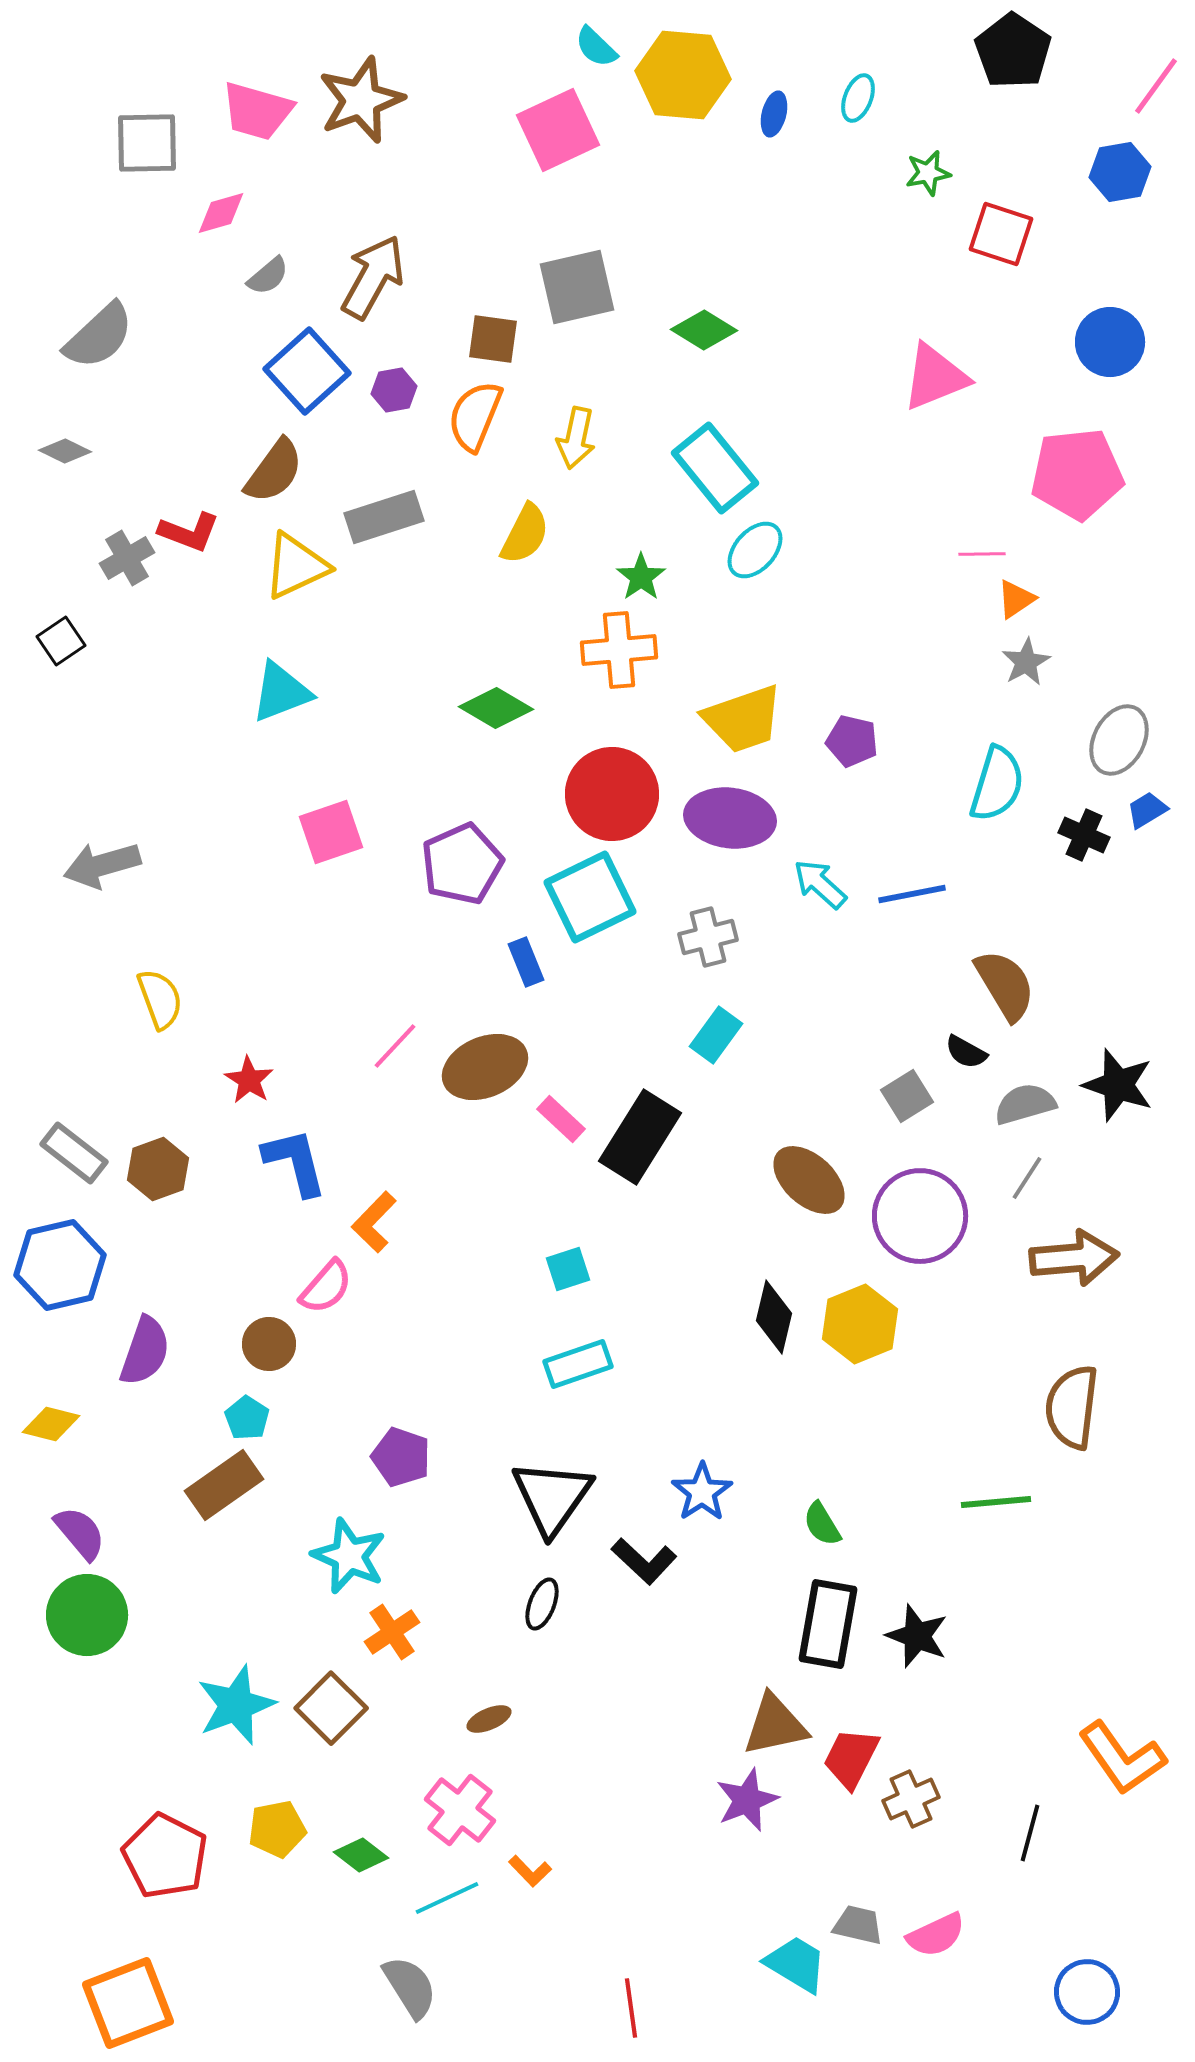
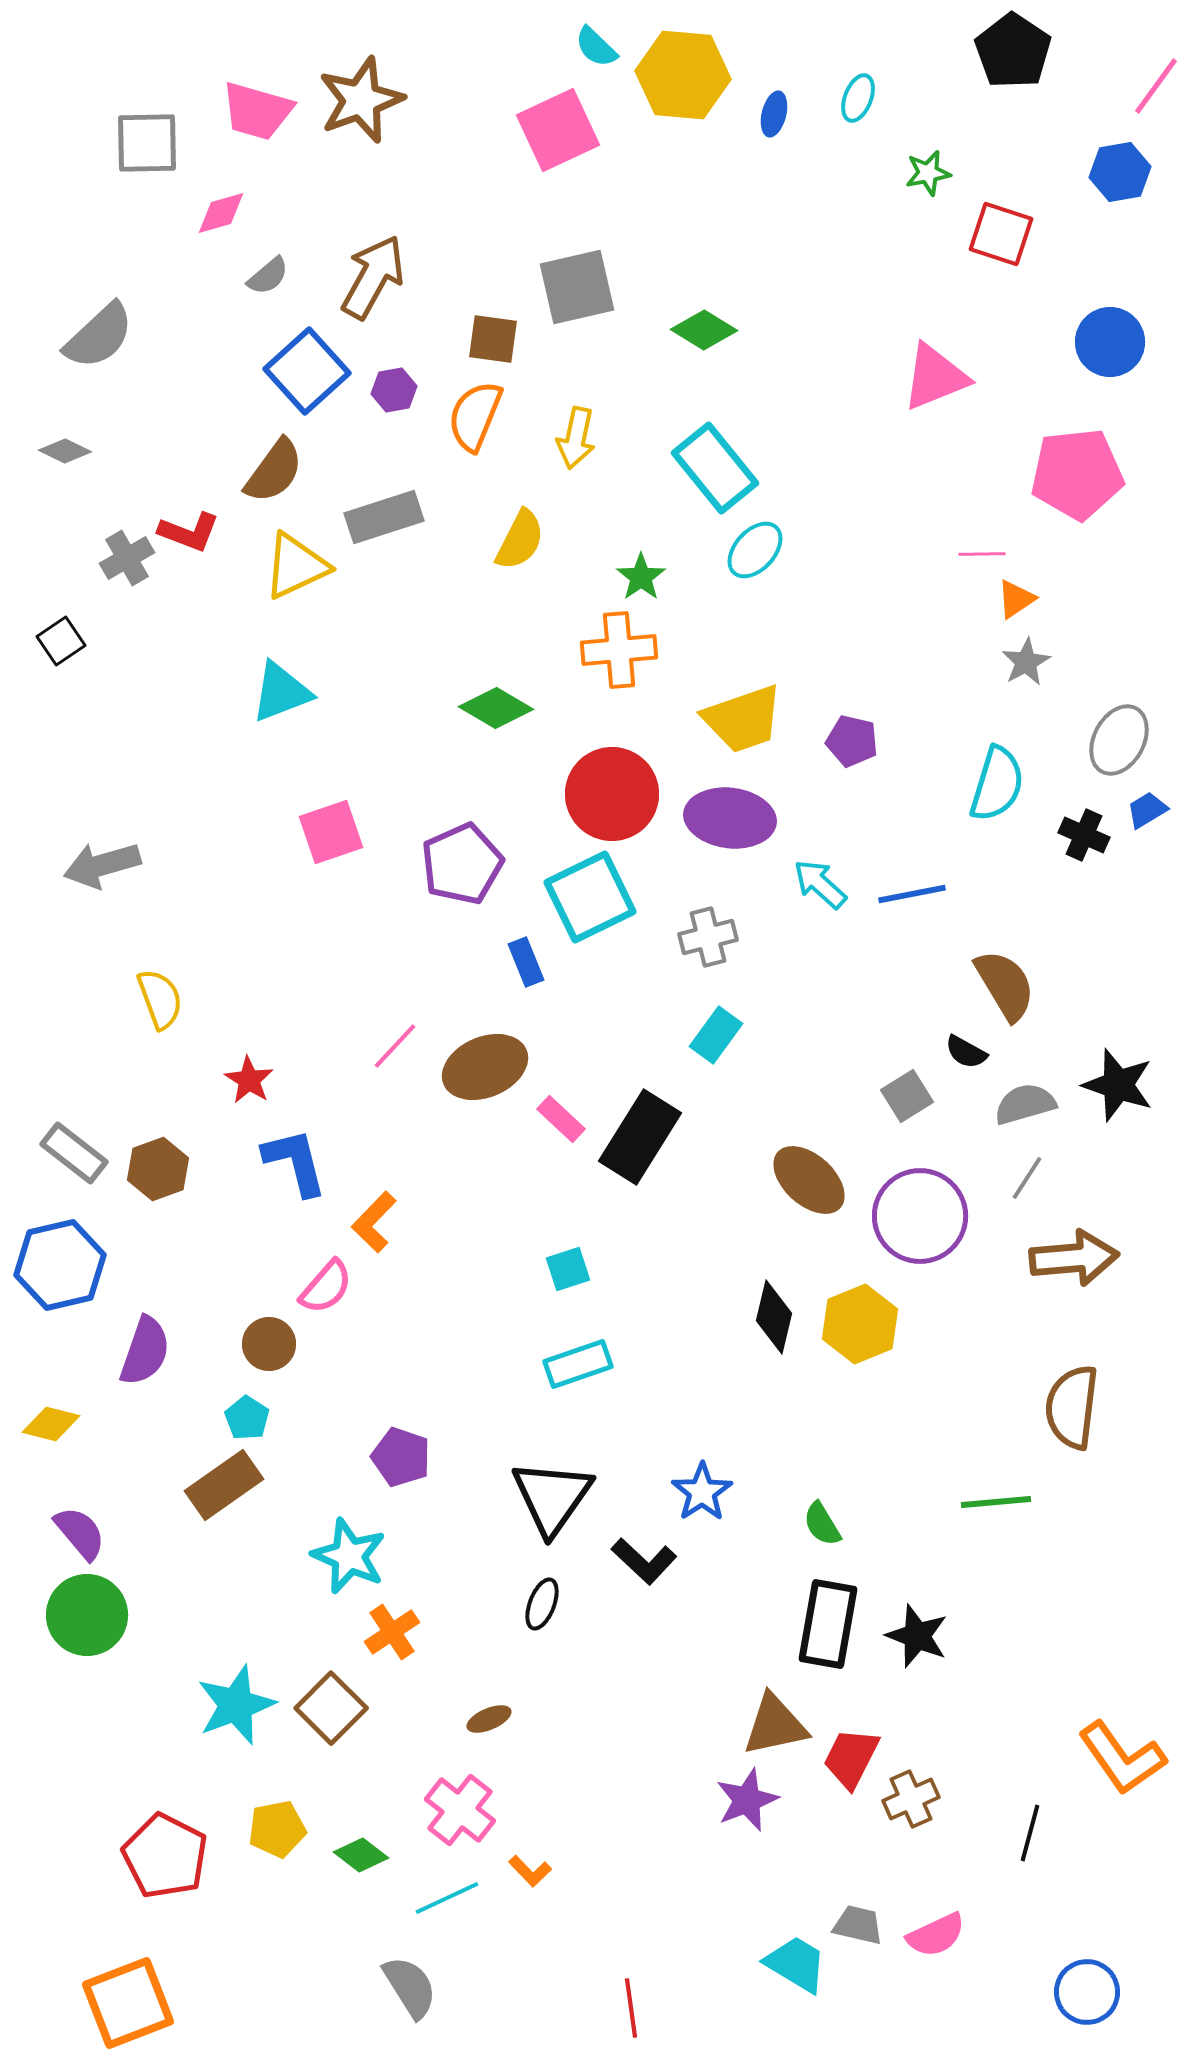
yellow semicircle at (525, 534): moved 5 px left, 6 px down
